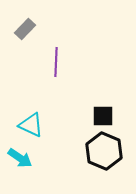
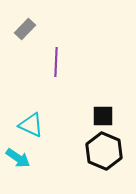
cyan arrow: moved 2 px left
